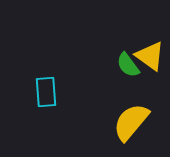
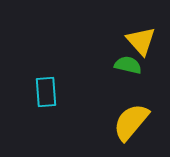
yellow triangle: moved 9 px left, 15 px up; rotated 12 degrees clockwise
green semicircle: rotated 140 degrees clockwise
